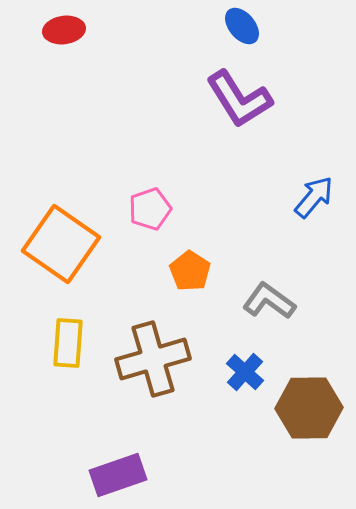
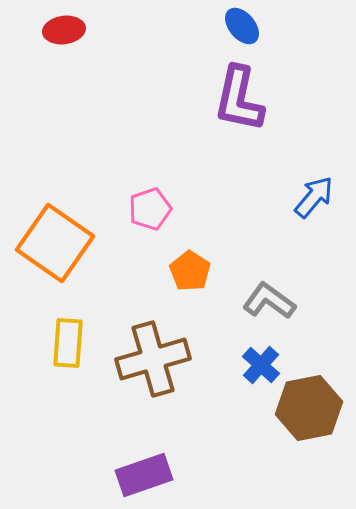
purple L-shape: rotated 44 degrees clockwise
orange square: moved 6 px left, 1 px up
blue cross: moved 16 px right, 7 px up
brown hexagon: rotated 10 degrees counterclockwise
purple rectangle: moved 26 px right
